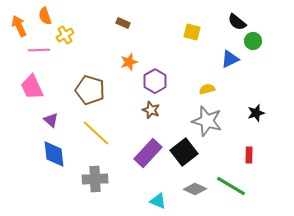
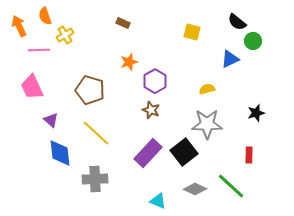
gray star: moved 3 px down; rotated 16 degrees counterclockwise
blue diamond: moved 6 px right, 1 px up
green line: rotated 12 degrees clockwise
